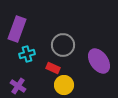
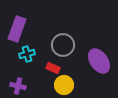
purple cross: rotated 21 degrees counterclockwise
